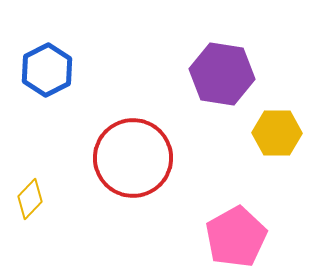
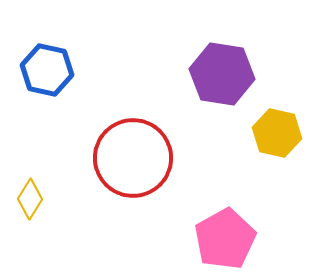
blue hexagon: rotated 21 degrees counterclockwise
yellow hexagon: rotated 12 degrees clockwise
yellow diamond: rotated 12 degrees counterclockwise
pink pentagon: moved 11 px left, 2 px down
